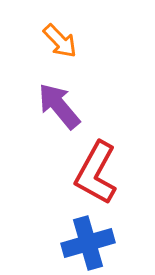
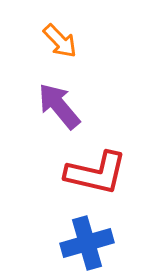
red L-shape: rotated 106 degrees counterclockwise
blue cross: moved 1 px left
